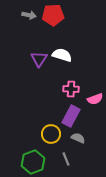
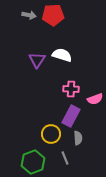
purple triangle: moved 2 px left, 1 px down
gray semicircle: rotated 64 degrees clockwise
gray line: moved 1 px left, 1 px up
